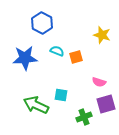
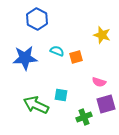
blue hexagon: moved 5 px left, 4 px up
